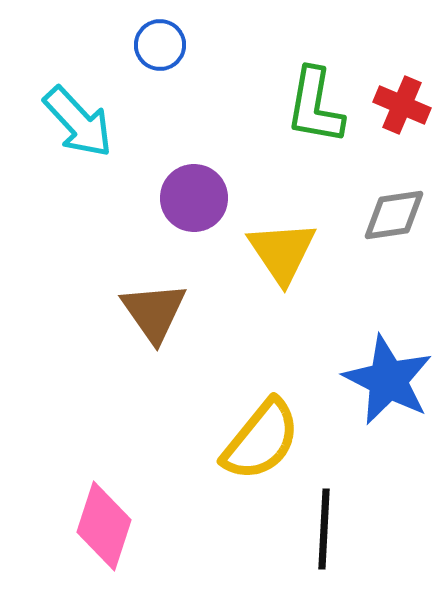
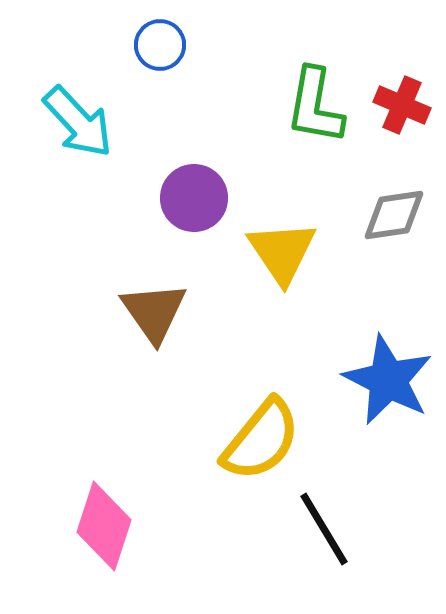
black line: rotated 34 degrees counterclockwise
